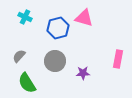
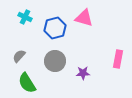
blue hexagon: moved 3 px left
